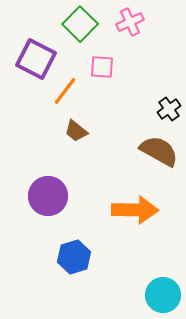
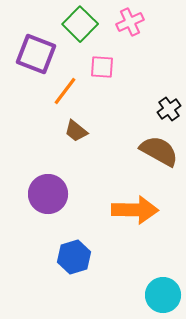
purple square: moved 5 px up; rotated 6 degrees counterclockwise
purple circle: moved 2 px up
